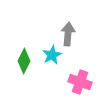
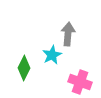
green diamond: moved 7 px down
